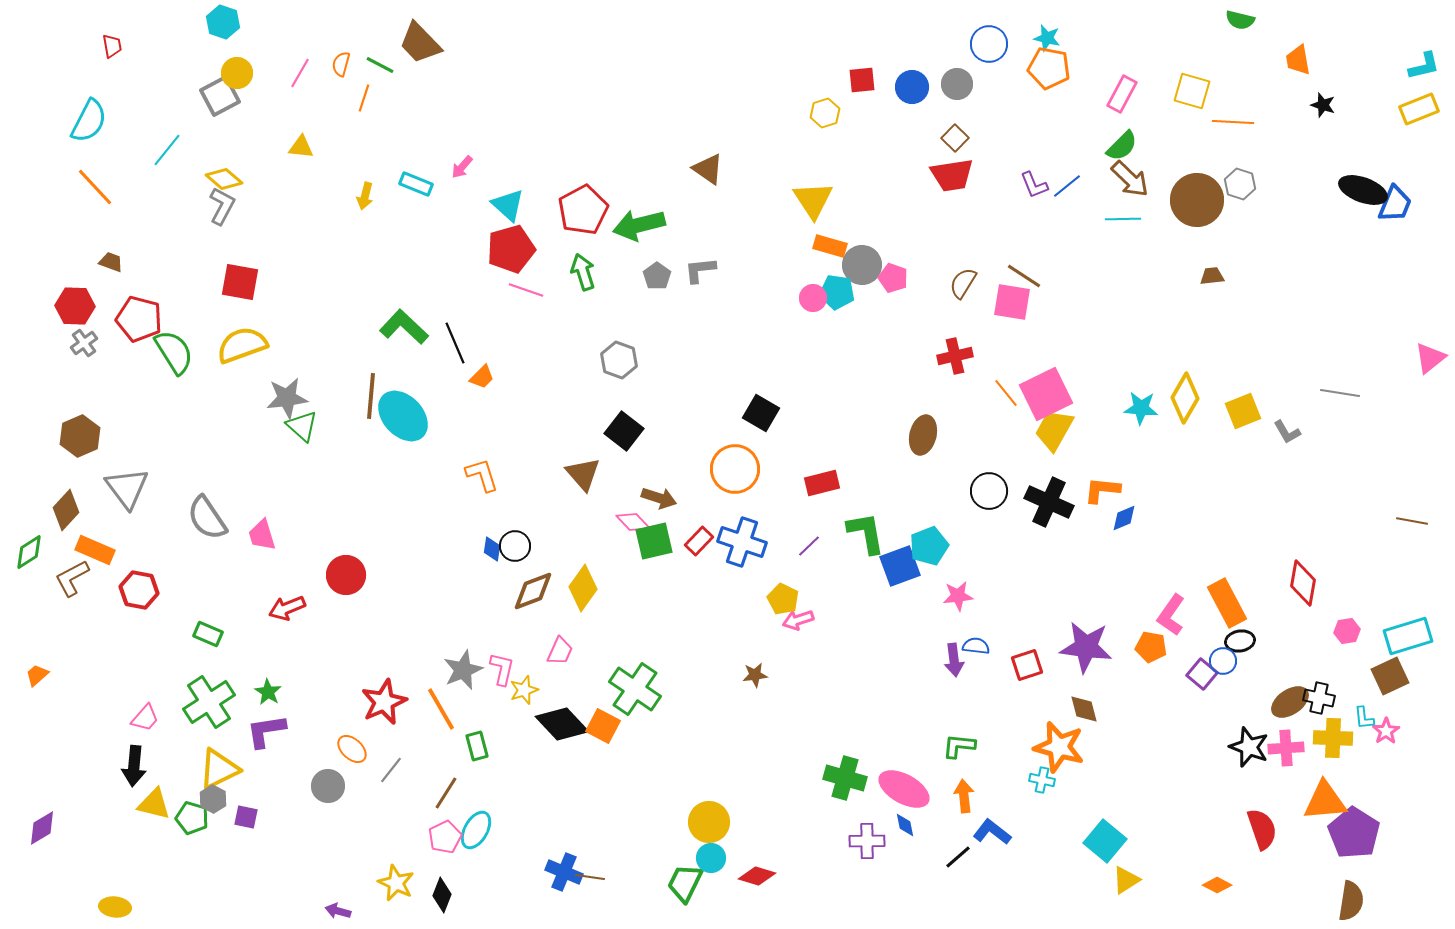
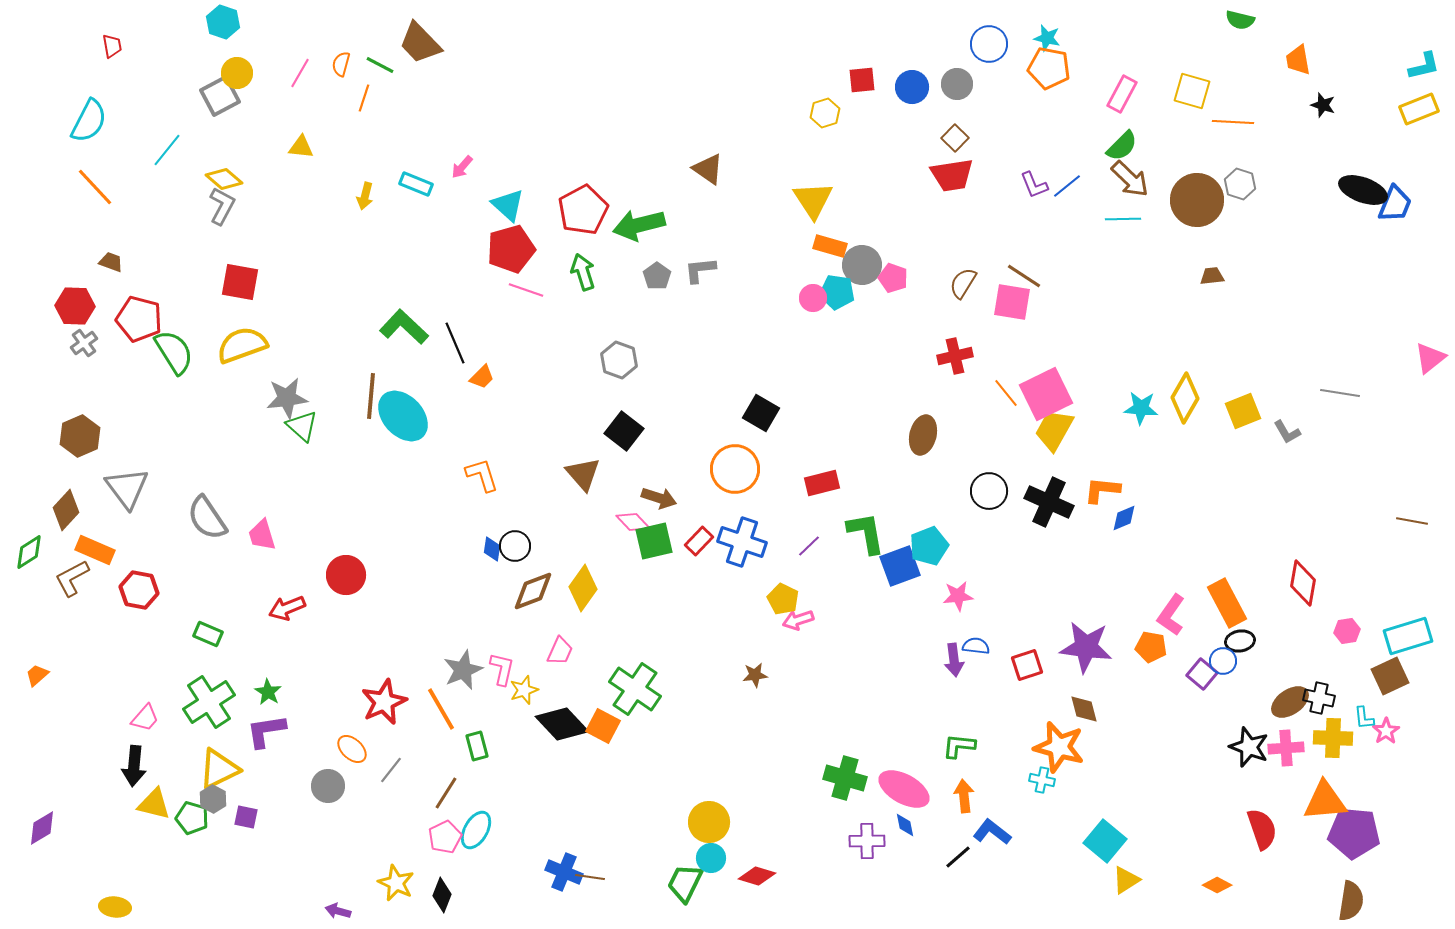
purple pentagon at (1354, 833): rotated 27 degrees counterclockwise
